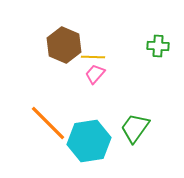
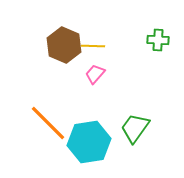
green cross: moved 6 px up
yellow line: moved 11 px up
cyan hexagon: moved 1 px down
